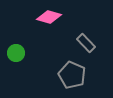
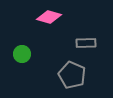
gray rectangle: rotated 48 degrees counterclockwise
green circle: moved 6 px right, 1 px down
